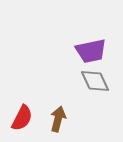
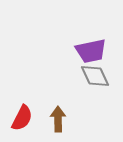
gray diamond: moved 5 px up
brown arrow: rotated 15 degrees counterclockwise
